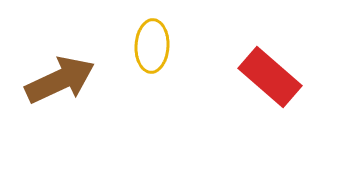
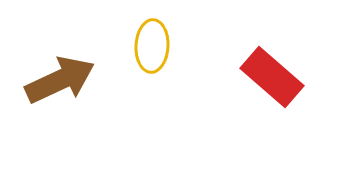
red rectangle: moved 2 px right
